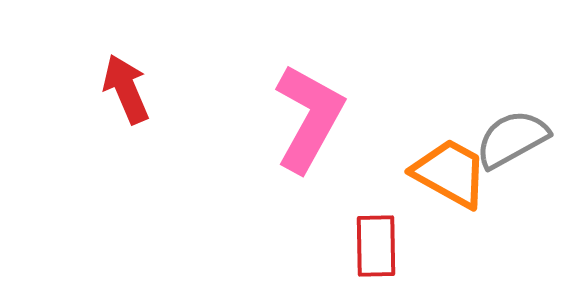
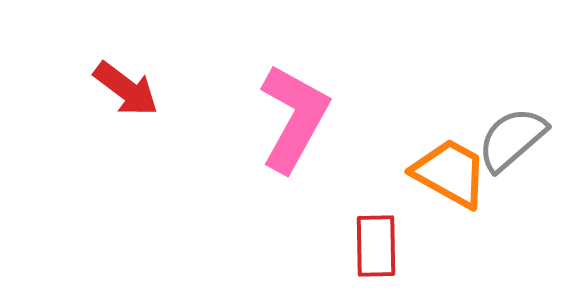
red arrow: rotated 150 degrees clockwise
pink L-shape: moved 15 px left
gray semicircle: rotated 12 degrees counterclockwise
